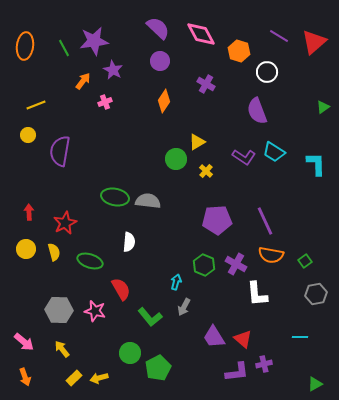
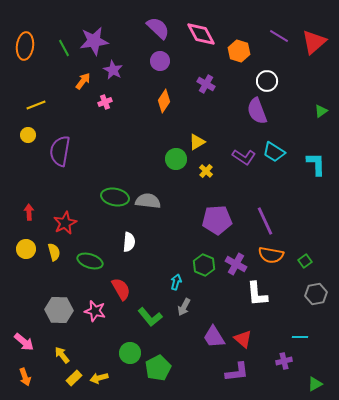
white circle at (267, 72): moved 9 px down
green triangle at (323, 107): moved 2 px left, 4 px down
yellow arrow at (62, 349): moved 6 px down
purple cross at (264, 364): moved 20 px right, 3 px up
